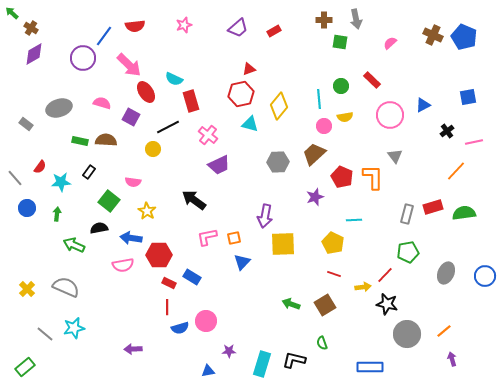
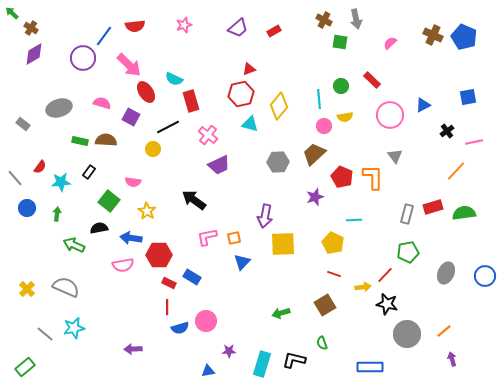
brown cross at (324, 20): rotated 28 degrees clockwise
gray rectangle at (26, 124): moved 3 px left
green arrow at (291, 304): moved 10 px left, 9 px down; rotated 36 degrees counterclockwise
